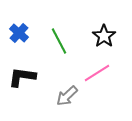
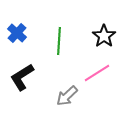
blue cross: moved 2 px left
green line: rotated 32 degrees clockwise
black L-shape: rotated 40 degrees counterclockwise
